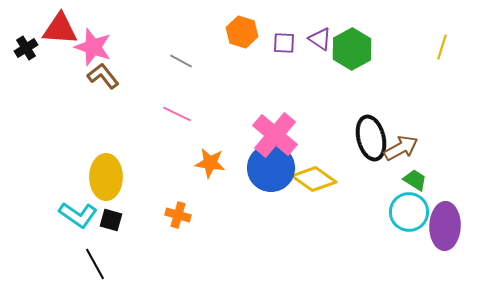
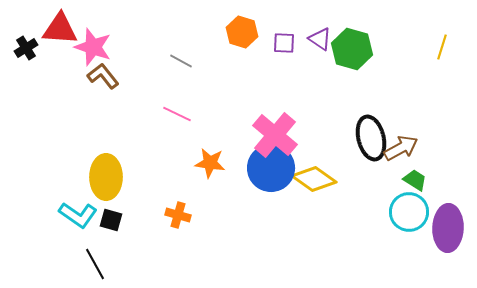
green hexagon: rotated 15 degrees counterclockwise
purple ellipse: moved 3 px right, 2 px down
